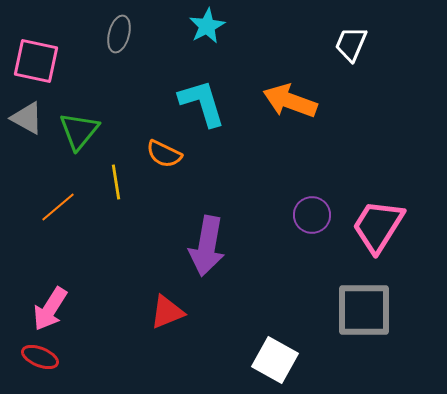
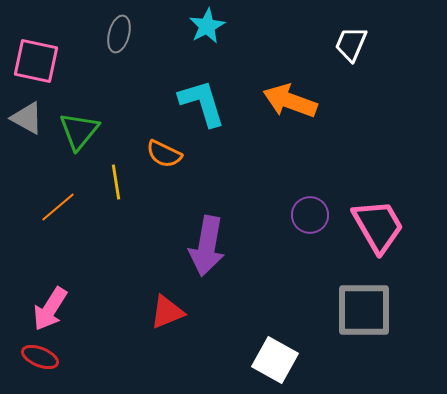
purple circle: moved 2 px left
pink trapezoid: rotated 118 degrees clockwise
